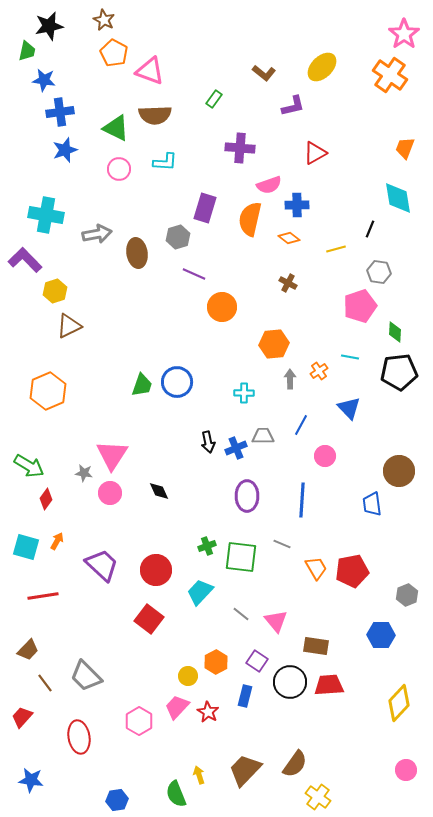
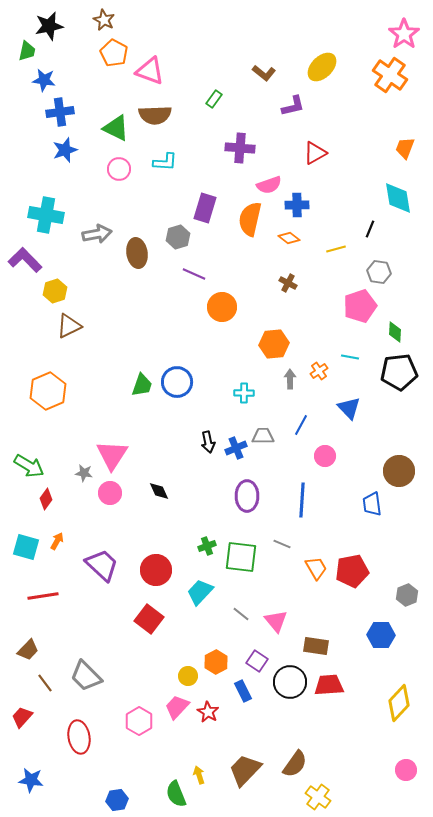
blue rectangle at (245, 696): moved 2 px left, 5 px up; rotated 40 degrees counterclockwise
